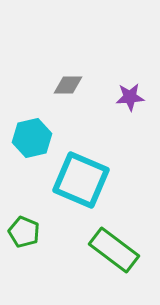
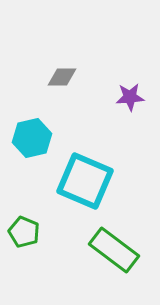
gray diamond: moved 6 px left, 8 px up
cyan square: moved 4 px right, 1 px down
